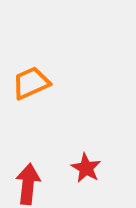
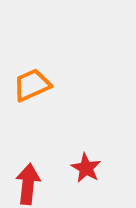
orange trapezoid: moved 1 px right, 2 px down
